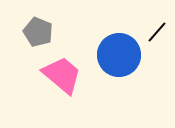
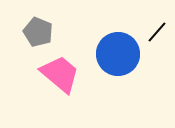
blue circle: moved 1 px left, 1 px up
pink trapezoid: moved 2 px left, 1 px up
